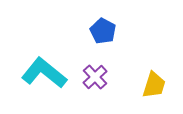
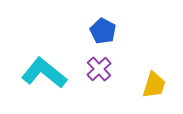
purple cross: moved 4 px right, 8 px up
